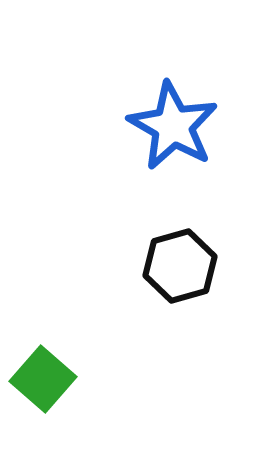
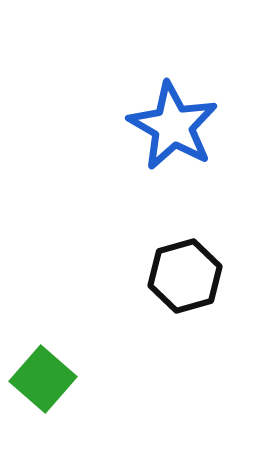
black hexagon: moved 5 px right, 10 px down
